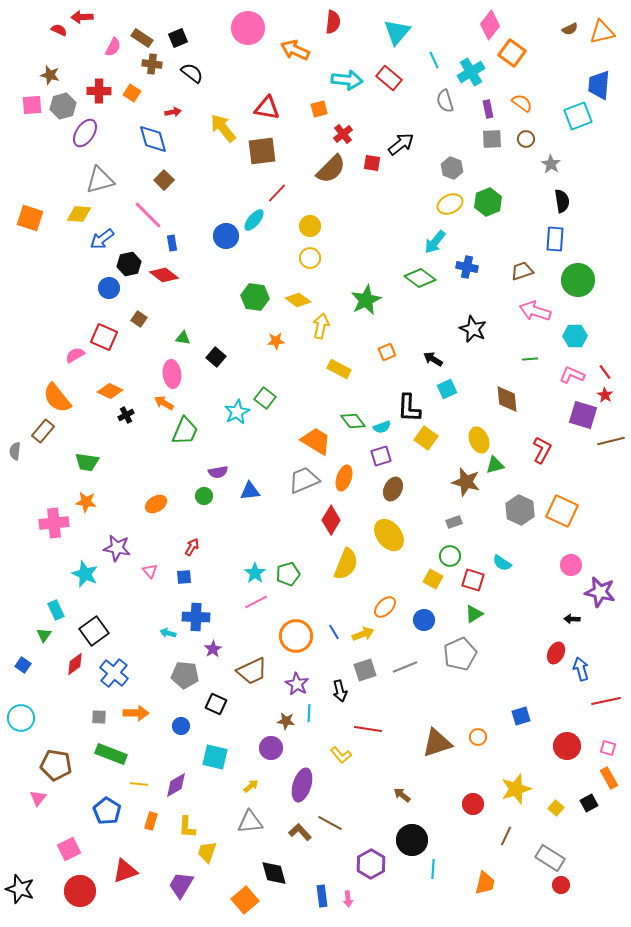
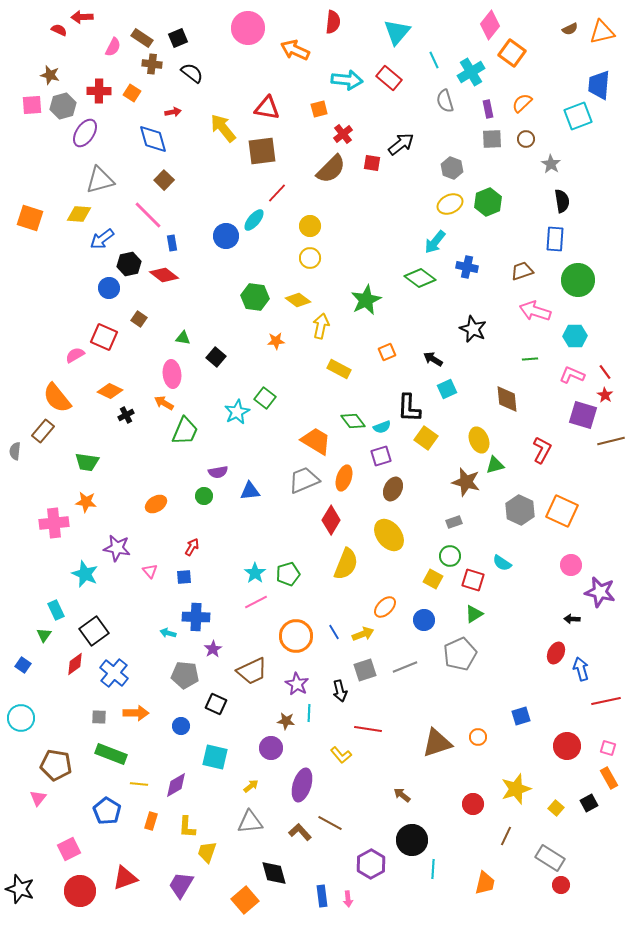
orange semicircle at (522, 103): rotated 80 degrees counterclockwise
red triangle at (125, 871): moved 7 px down
